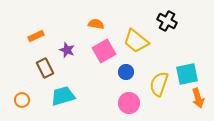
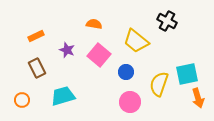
orange semicircle: moved 2 px left
pink square: moved 5 px left, 4 px down; rotated 20 degrees counterclockwise
brown rectangle: moved 8 px left
pink circle: moved 1 px right, 1 px up
